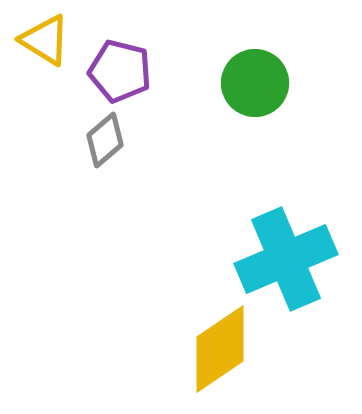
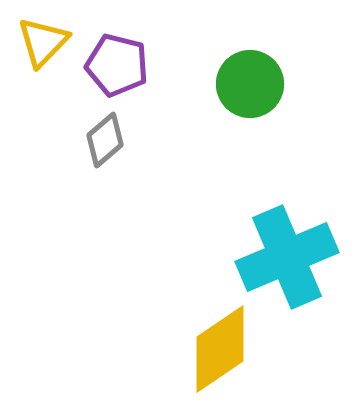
yellow triangle: moved 2 px left, 2 px down; rotated 42 degrees clockwise
purple pentagon: moved 3 px left, 6 px up
green circle: moved 5 px left, 1 px down
cyan cross: moved 1 px right, 2 px up
